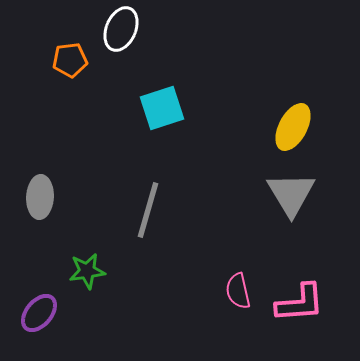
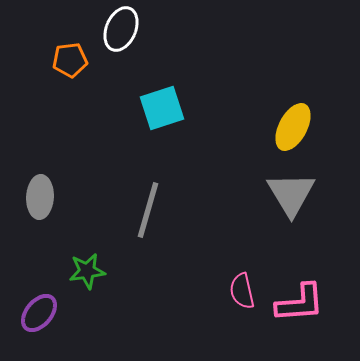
pink semicircle: moved 4 px right
